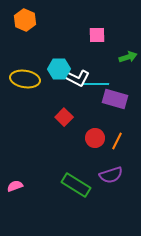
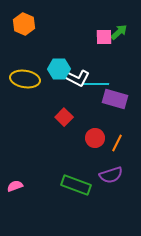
orange hexagon: moved 1 px left, 4 px down
pink square: moved 7 px right, 2 px down
green arrow: moved 9 px left, 25 px up; rotated 24 degrees counterclockwise
orange line: moved 2 px down
green rectangle: rotated 12 degrees counterclockwise
